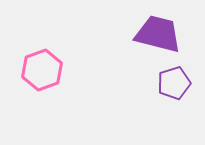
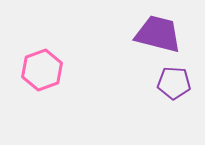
purple pentagon: rotated 20 degrees clockwise
